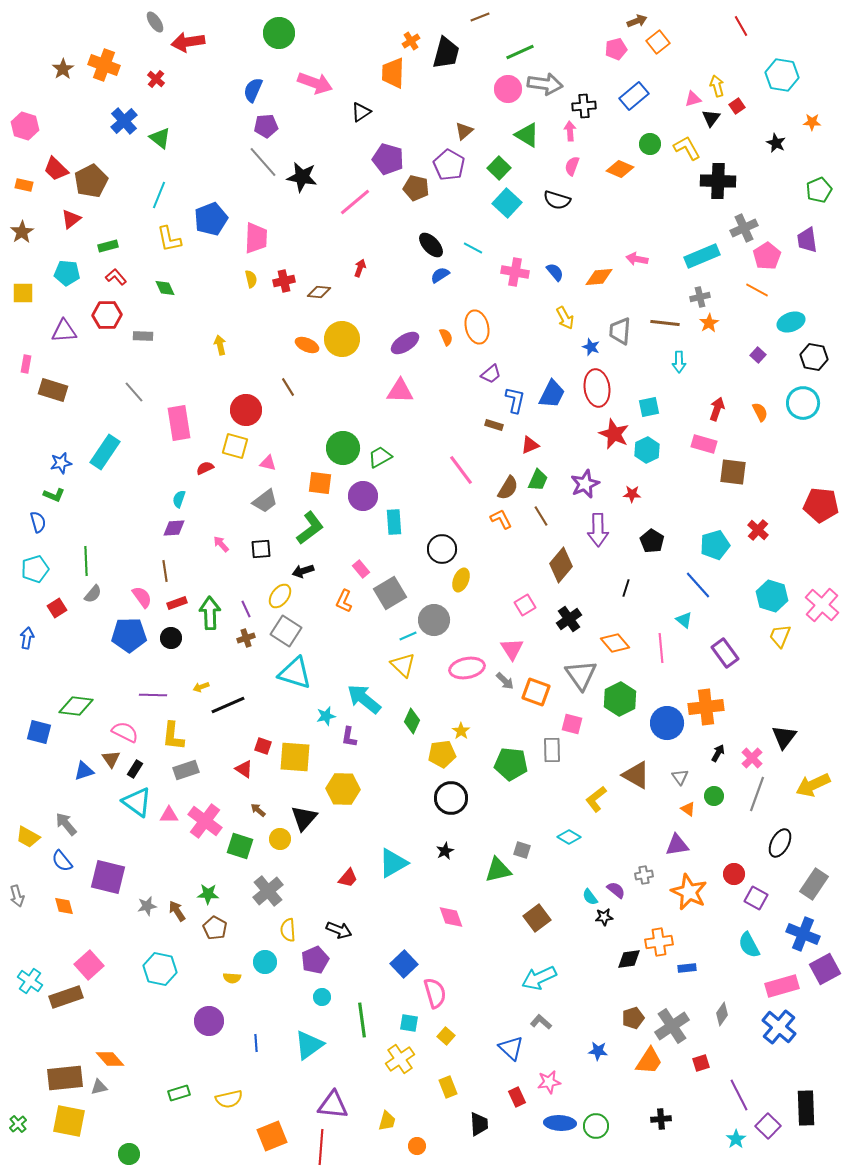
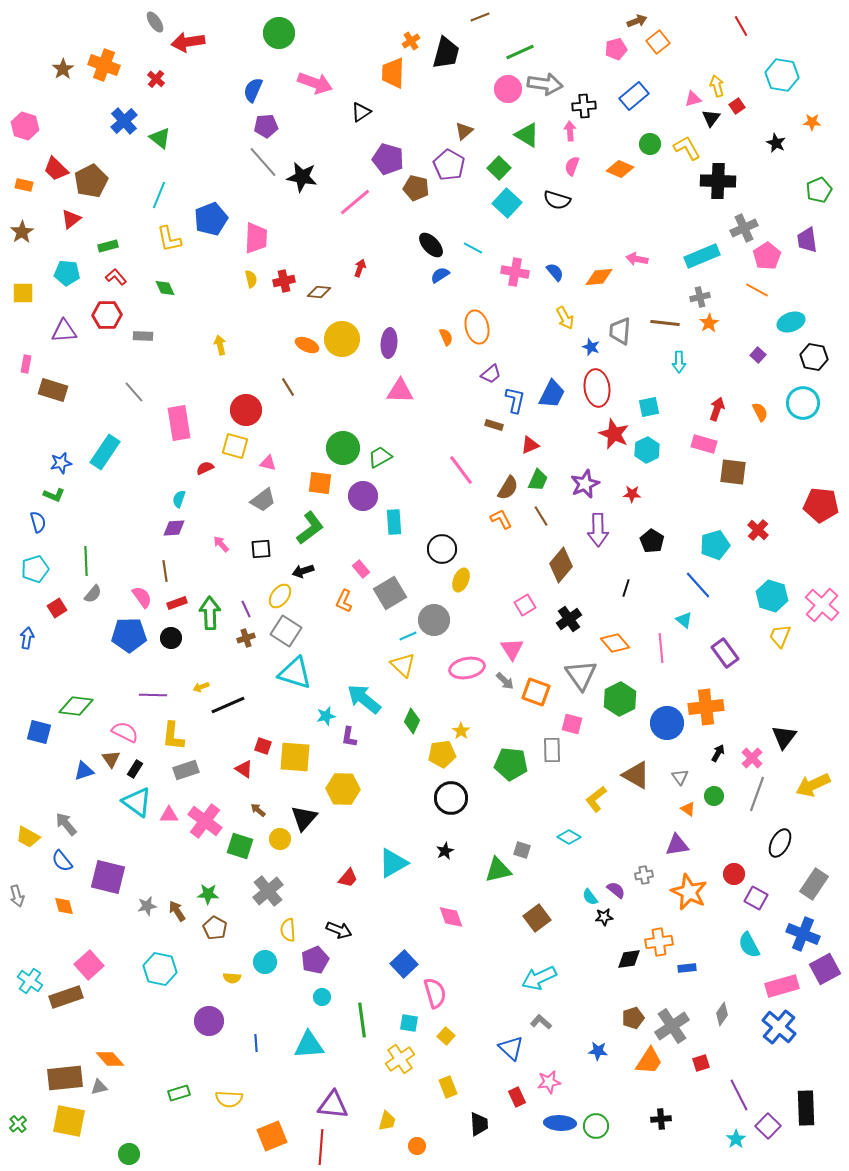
purple ellipse at (405, 343): moved 16 px left; rotated 52 degrees counterclockwise
gray trapezoid at (265, 501): moved 2 px left, 1 px up
cyan triangle at (309, 1045): rotated 32 degrees clockwise
yellow semicircle at (229, 1099): rotated 16 degrees clockwise
